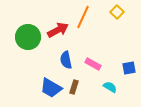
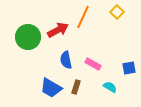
brown rectangle: moved 2 px right
